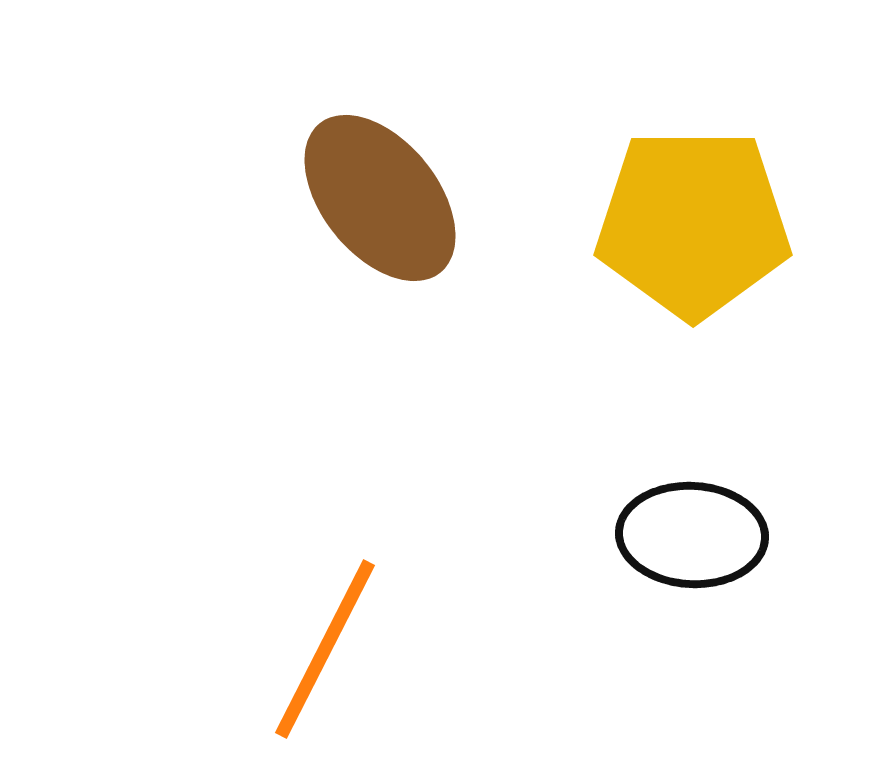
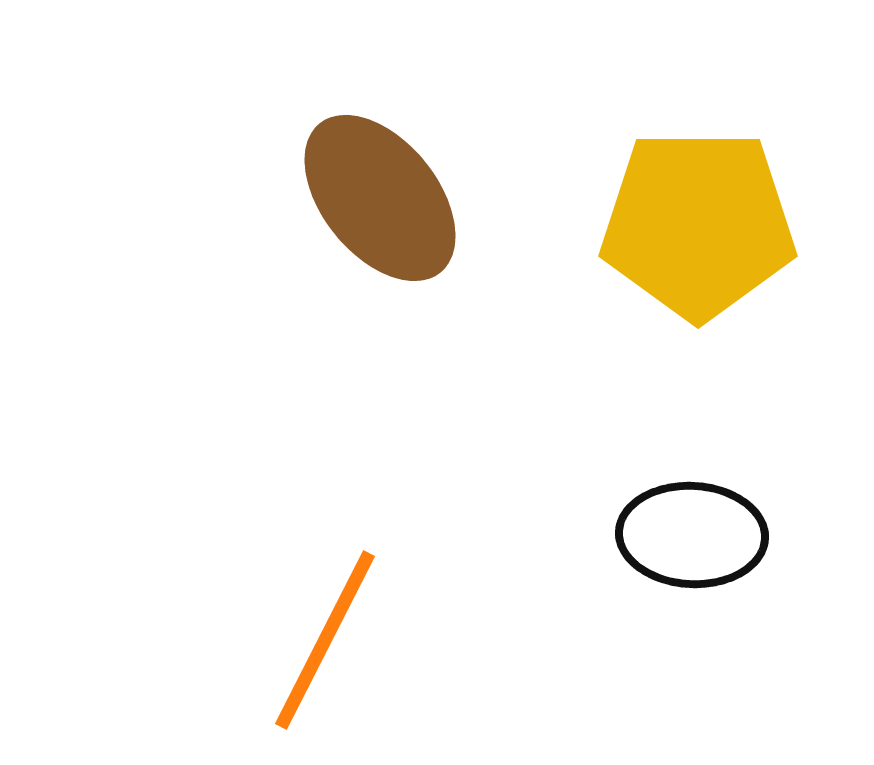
yellow pentagon: moved 5 px right, 1 px down
orange line: moved 9 px up
